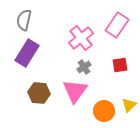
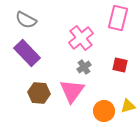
gray semicircle: moved 2 px right; rotated 75 degrees counterclockwise
pink rectangle: moved 1 px right, 7 px up; rotated 20 degrees counterclockwise
purple rectangle: rotated 76 degrees counterclockwise
red square: rotated 21 degrees clockwise
pink triangle: moved 3 px left
yellow triangle: moved 1 px left, 1 px down; rotated 28 degrees clockwise
